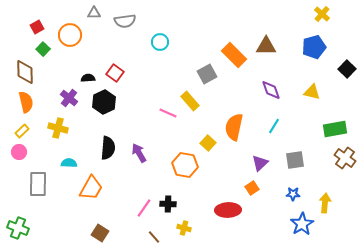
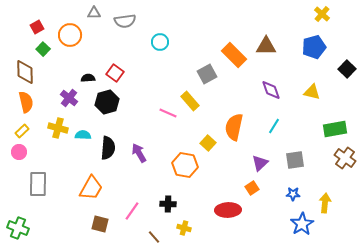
black hexagon at (104, 102): moved 3 px right; rotated 10 degrees clockwise
cyan semicircle at (69, 163): moved 14 px right, 28 px up
pink line at (144, 208): moved 12 px left, 3 px down
brown square at (100, 233): moved 9 px up; rotated 18 degrees counterclockwise
